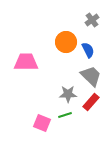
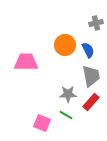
gray cross: moved 4 px right, 3 px down; rotated 24 degrees clockwise
orange circle: moved 1 px left, 3 px down
gray trapezoid: rotated 35 degrees clockwise
green line: moved 1 px right; rotated 48 degrees clockwise
